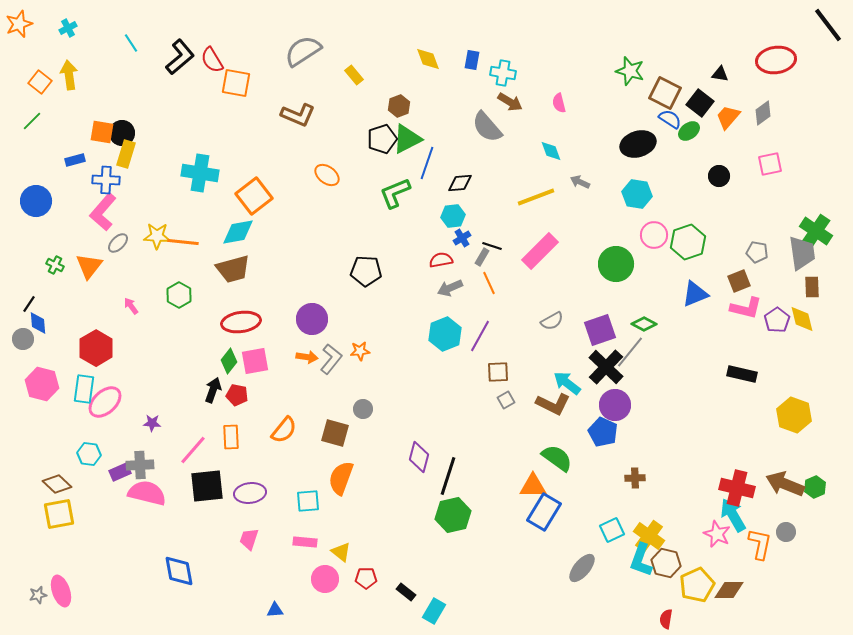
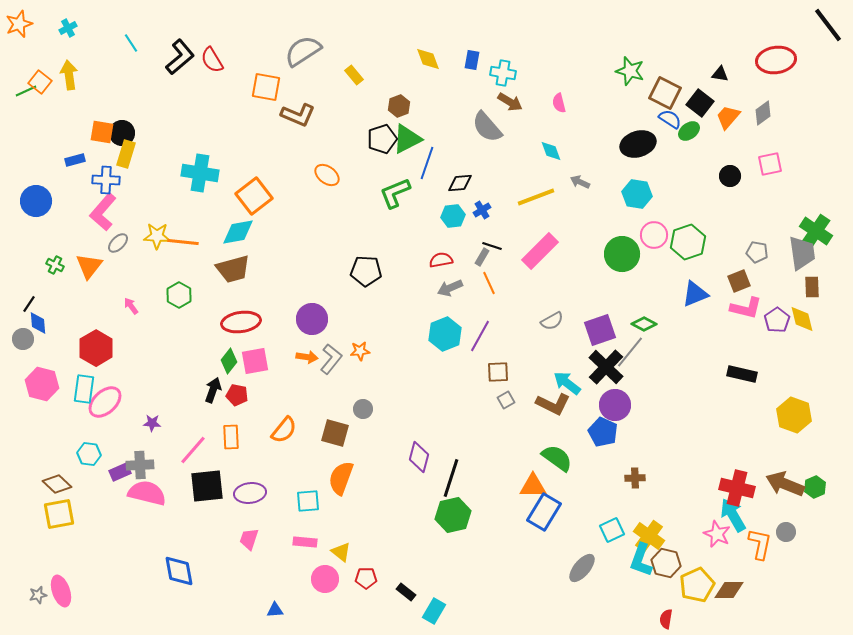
orange square at (236, 83): moved 30 px right, 4 px down
green line at (32, 121): moved 6 px left, 30 px up; rotated 20 degrees clockwise
black circle at (719, 176): moved 11 px right
blue cross at (462, 238): moved 20 px right, 28 px up
green circle at (616, 264): moved 6 px right, 10 px up
black line at (448, 476): moved 3 px right, 2 px down
